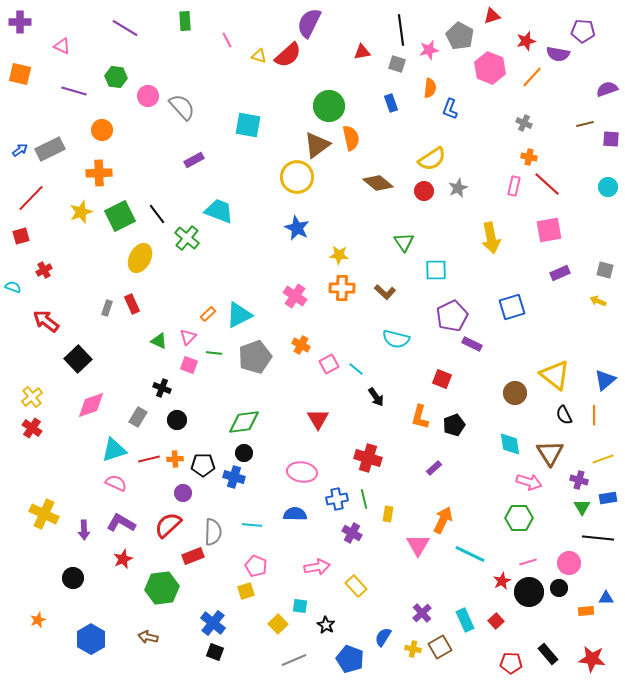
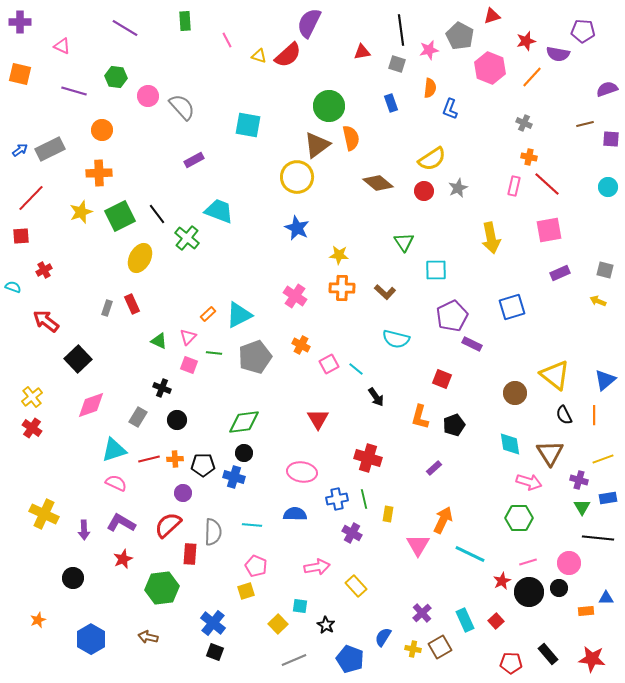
red square at (21, 236): rotated 12 degrees clockwise
red rectangle at (193, 556): moved 3 px left, 2 px up; rotated 65 degrees counterclockwise
